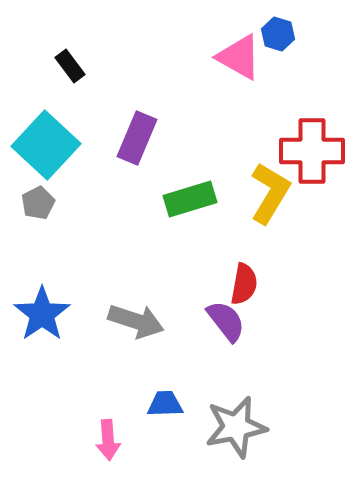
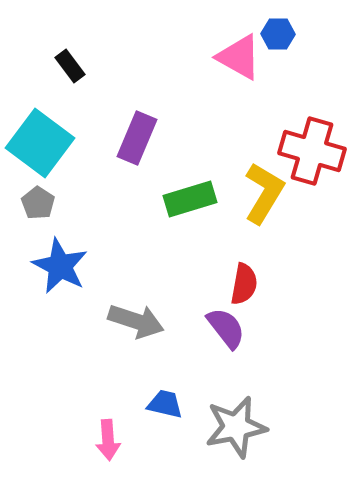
blue hexagon: rotated 16 degrees counterclockwise
cyan square: moved 6 px left, 2 px up; rotated 6 degrees counterclockwise
red cross: rotated 16 degrees clockwise
yellow L-shape: moved 6 px left
gray pentagon: rotated 12 degrees counterclockwise
blue star: moved 18 px right, 48 px up; rotated 10 degrees counterclockwise
purple semicircle: moved 7 px down
blue trapezoid: rotated 15 degrees clockwise
